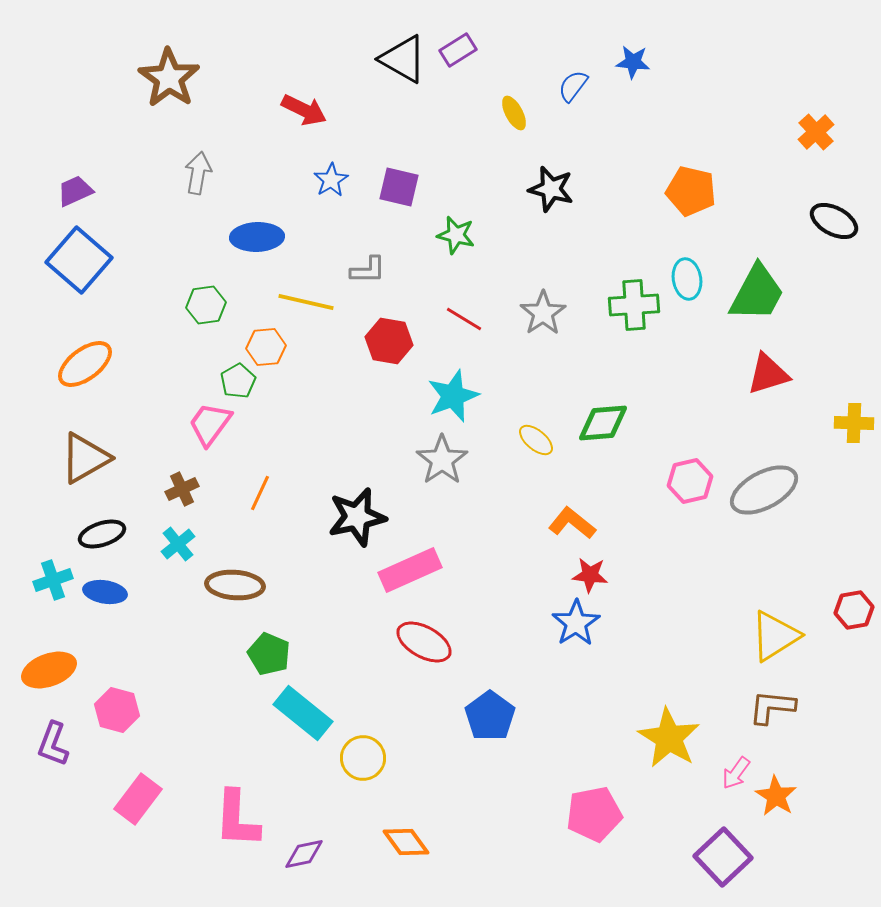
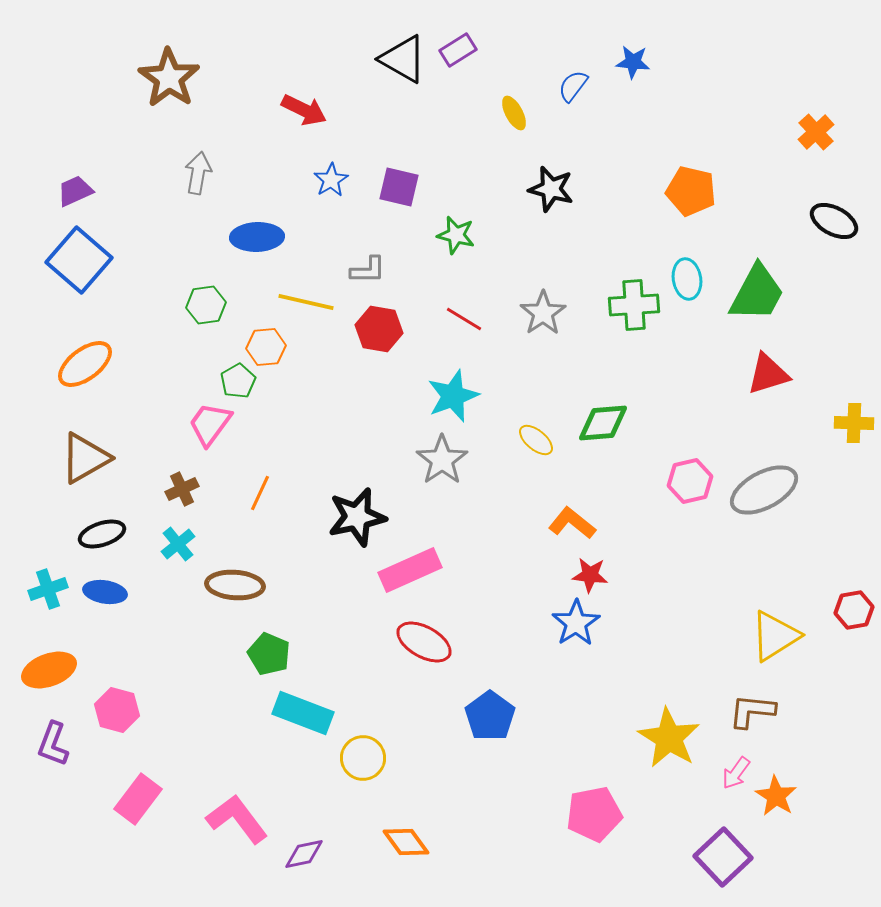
red hexagon at (389, 341): moved 10 px left, 12 px up
cyan cross at (53, 580): moved 5 px left, 9 px down
brown L-shape at (772, 707): moved 20 px left, 4 px down
cyan rectangle at (303, 713): rotated 18 degrees counterclockwise
pink L-shape at (237, 819): rotated 140 degrees clockwise
